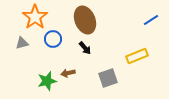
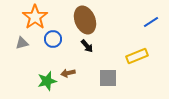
blue line: moved 2 px down
black arrow: moved 2 px right, 2 px up
gray square: rotated 18 degrees clockwise
